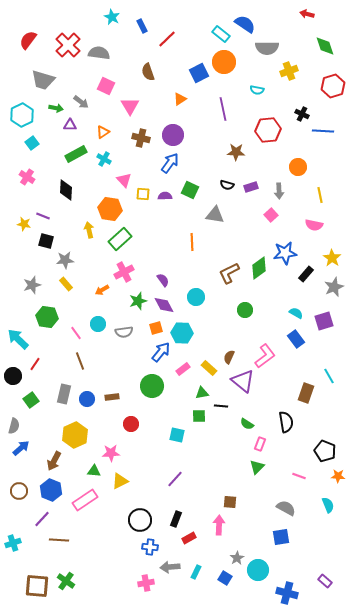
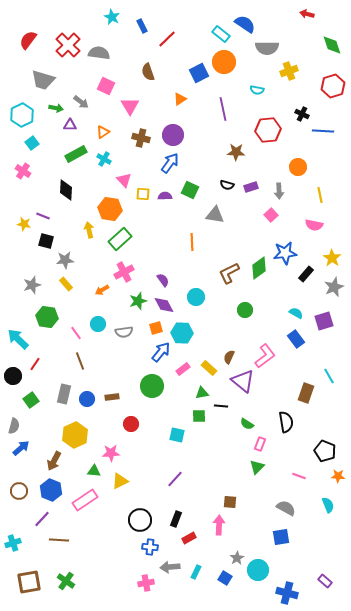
green diamond at (325, 46): moved 7 px right, 1 px up
pink cross at (27, 177): moved 4 px left, 6 px up
brown square at (37, 586): moved 8 px left, 4 px up; rotated 15 degrees counterclockwise
